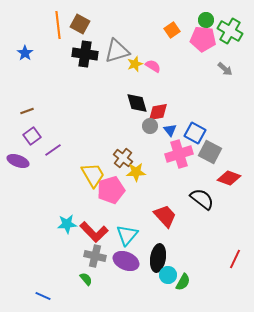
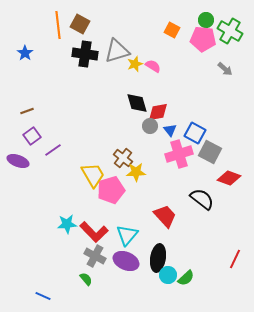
orange square at (172, 30): rotated 28 degrees counterclockwise
gray cross at (95, 256): rotated 15 degrees clockwise
green semicircle at (183, 282): moved 3 px right, 4 px up; rotated 18 degrees clockwise
